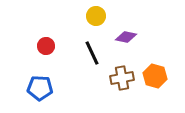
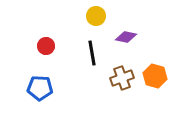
black line: rotated 15 degrees clockwise
brown cross: rotated 10 degrees counterclockwise
